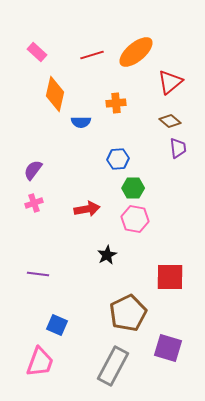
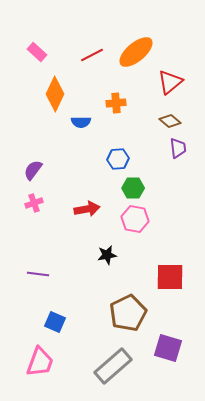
red line: rotated 10 degrees counterclockwise
orange diamond: rotated 12 degrees clockwise
black star: rotated 18 degrees clockwise
blue square: moved 2 px left, 3 px up
gray rectangle: rotated 21 degrees clockwise
